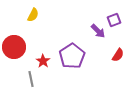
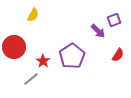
gray line: rotated 63 degrees clockwise
